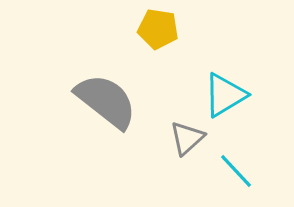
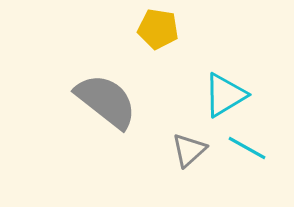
gray triangle: moved 2 px right, 12 px down
cyan line: moved 11 px right, 23 px up; rotated 18 degrees counterclockwise
